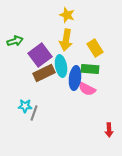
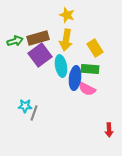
brown rectangle: moved 6 px left, 35 px up; rotated 10 degrees clockwise
